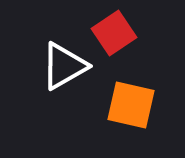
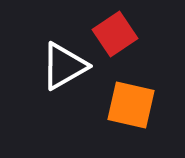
red square: moved 1 px right, 1 px down
